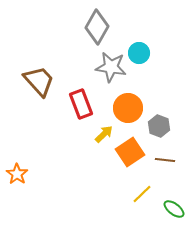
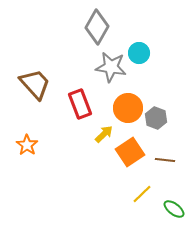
brown trapezoid: moved 4 px left, 3 px down
red rectangle: moved 1 px left
gray hexagon: moved 3 px left, 8 px up
orange star: moved 10 px right, 29 px up
